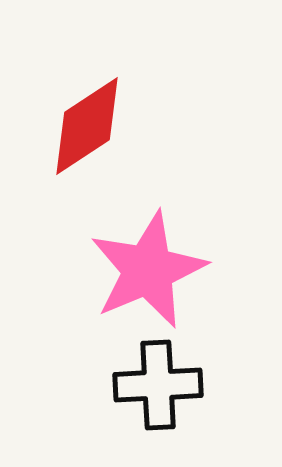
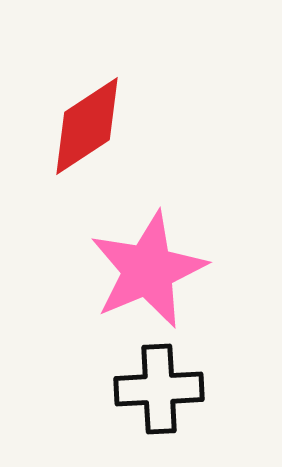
black cross: moved 1 px right, 4 px down
